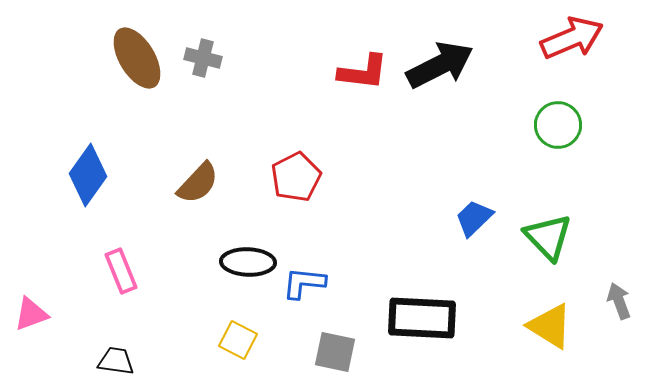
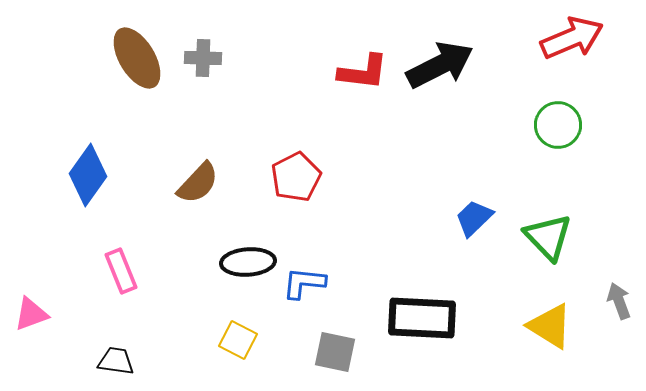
gray cross: rotated 12 degrees counterclockwise
black ellipse: rotated 6 degrees counterclockwise
